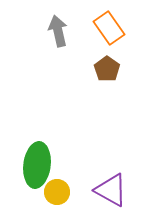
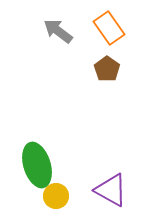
gray arrow: rotated 40 degrees counterclockwise
green ellipse: rotated 24 degrees counterclockwise
yellow circle: moved 1 px left, 4 px down
